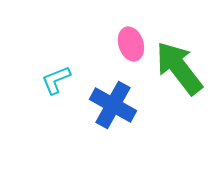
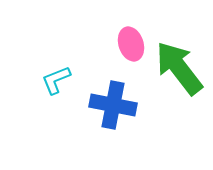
blue cross: rotated 18 degrees counterclockwise
